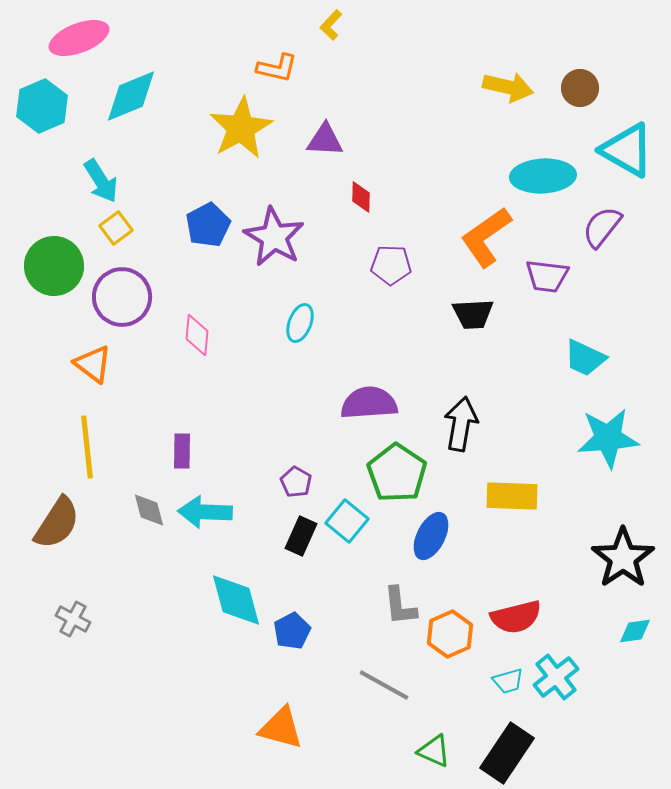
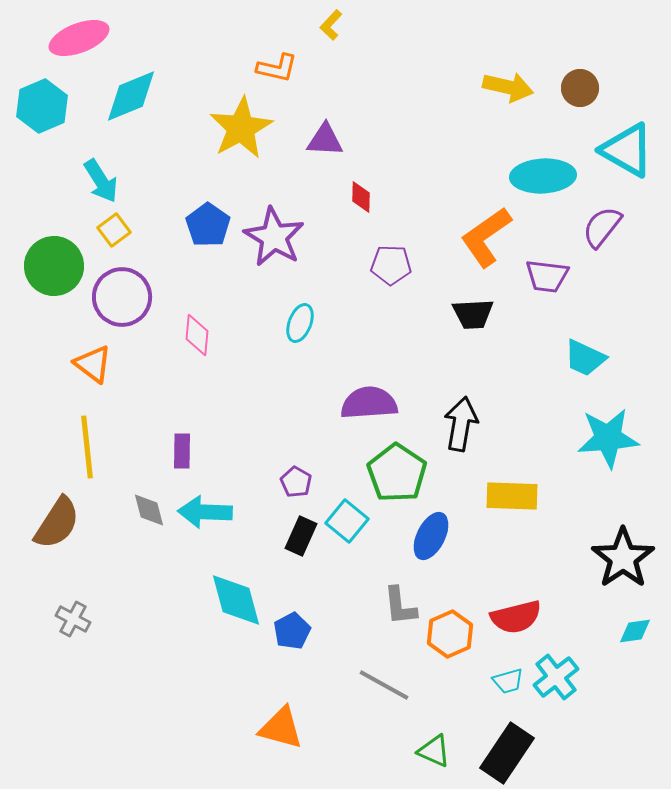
blue pentagon at (208, 225): rotated 9 degrees counterclockwise
yellow square at (116, 228): moved 2 px left, 2 px down
